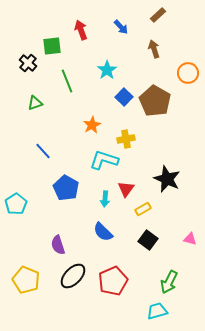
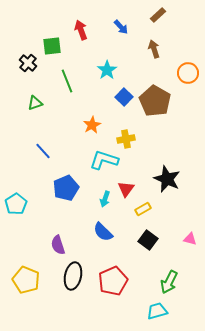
blue pentagon: rotated 20 degrees clockwise
cyan arrow: rotated 14 degrees clockwise
black ellipse: rotated 32 degrees counterclockwise
